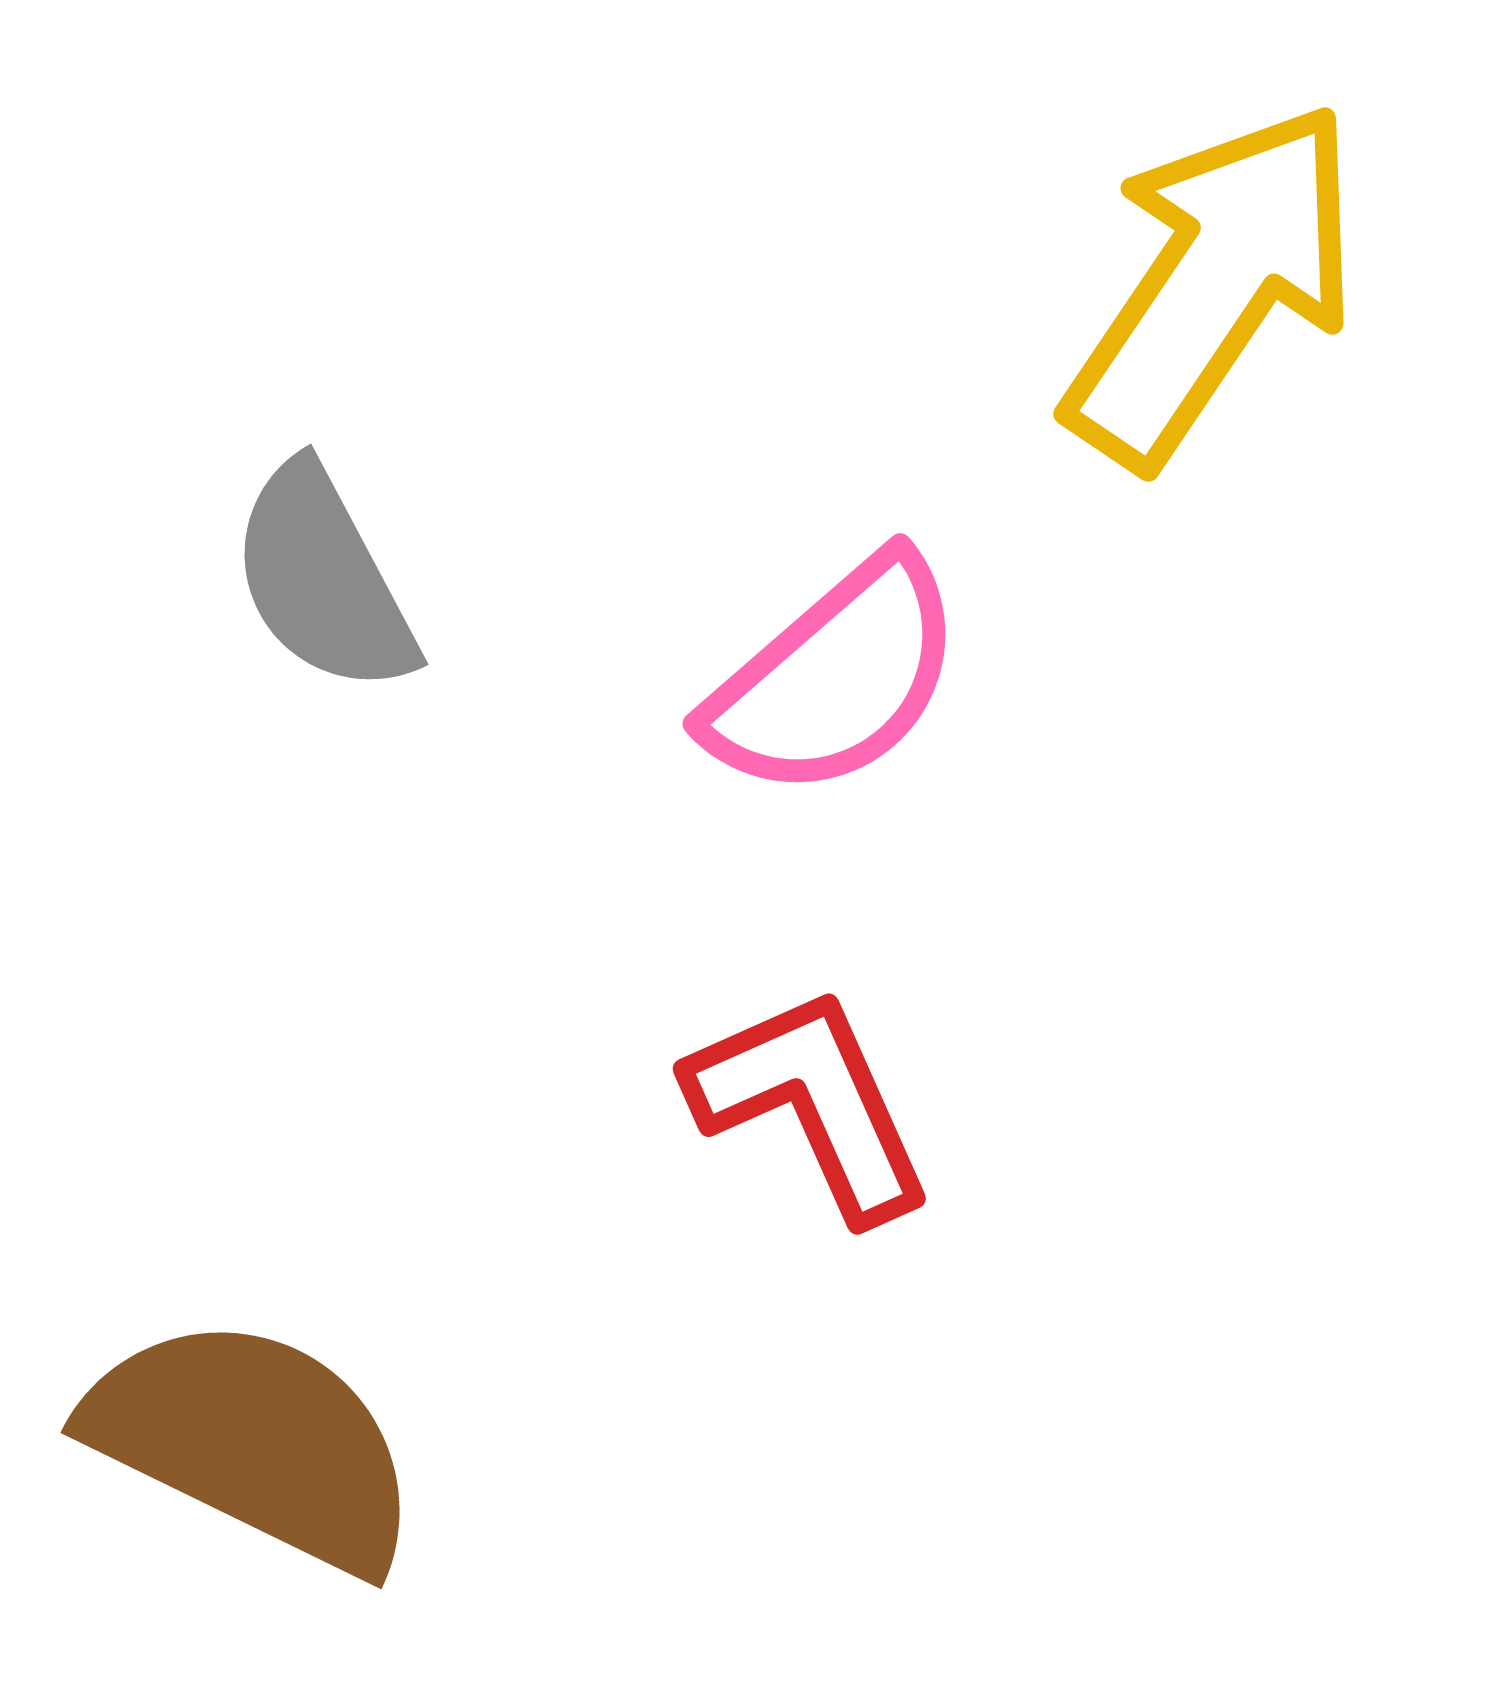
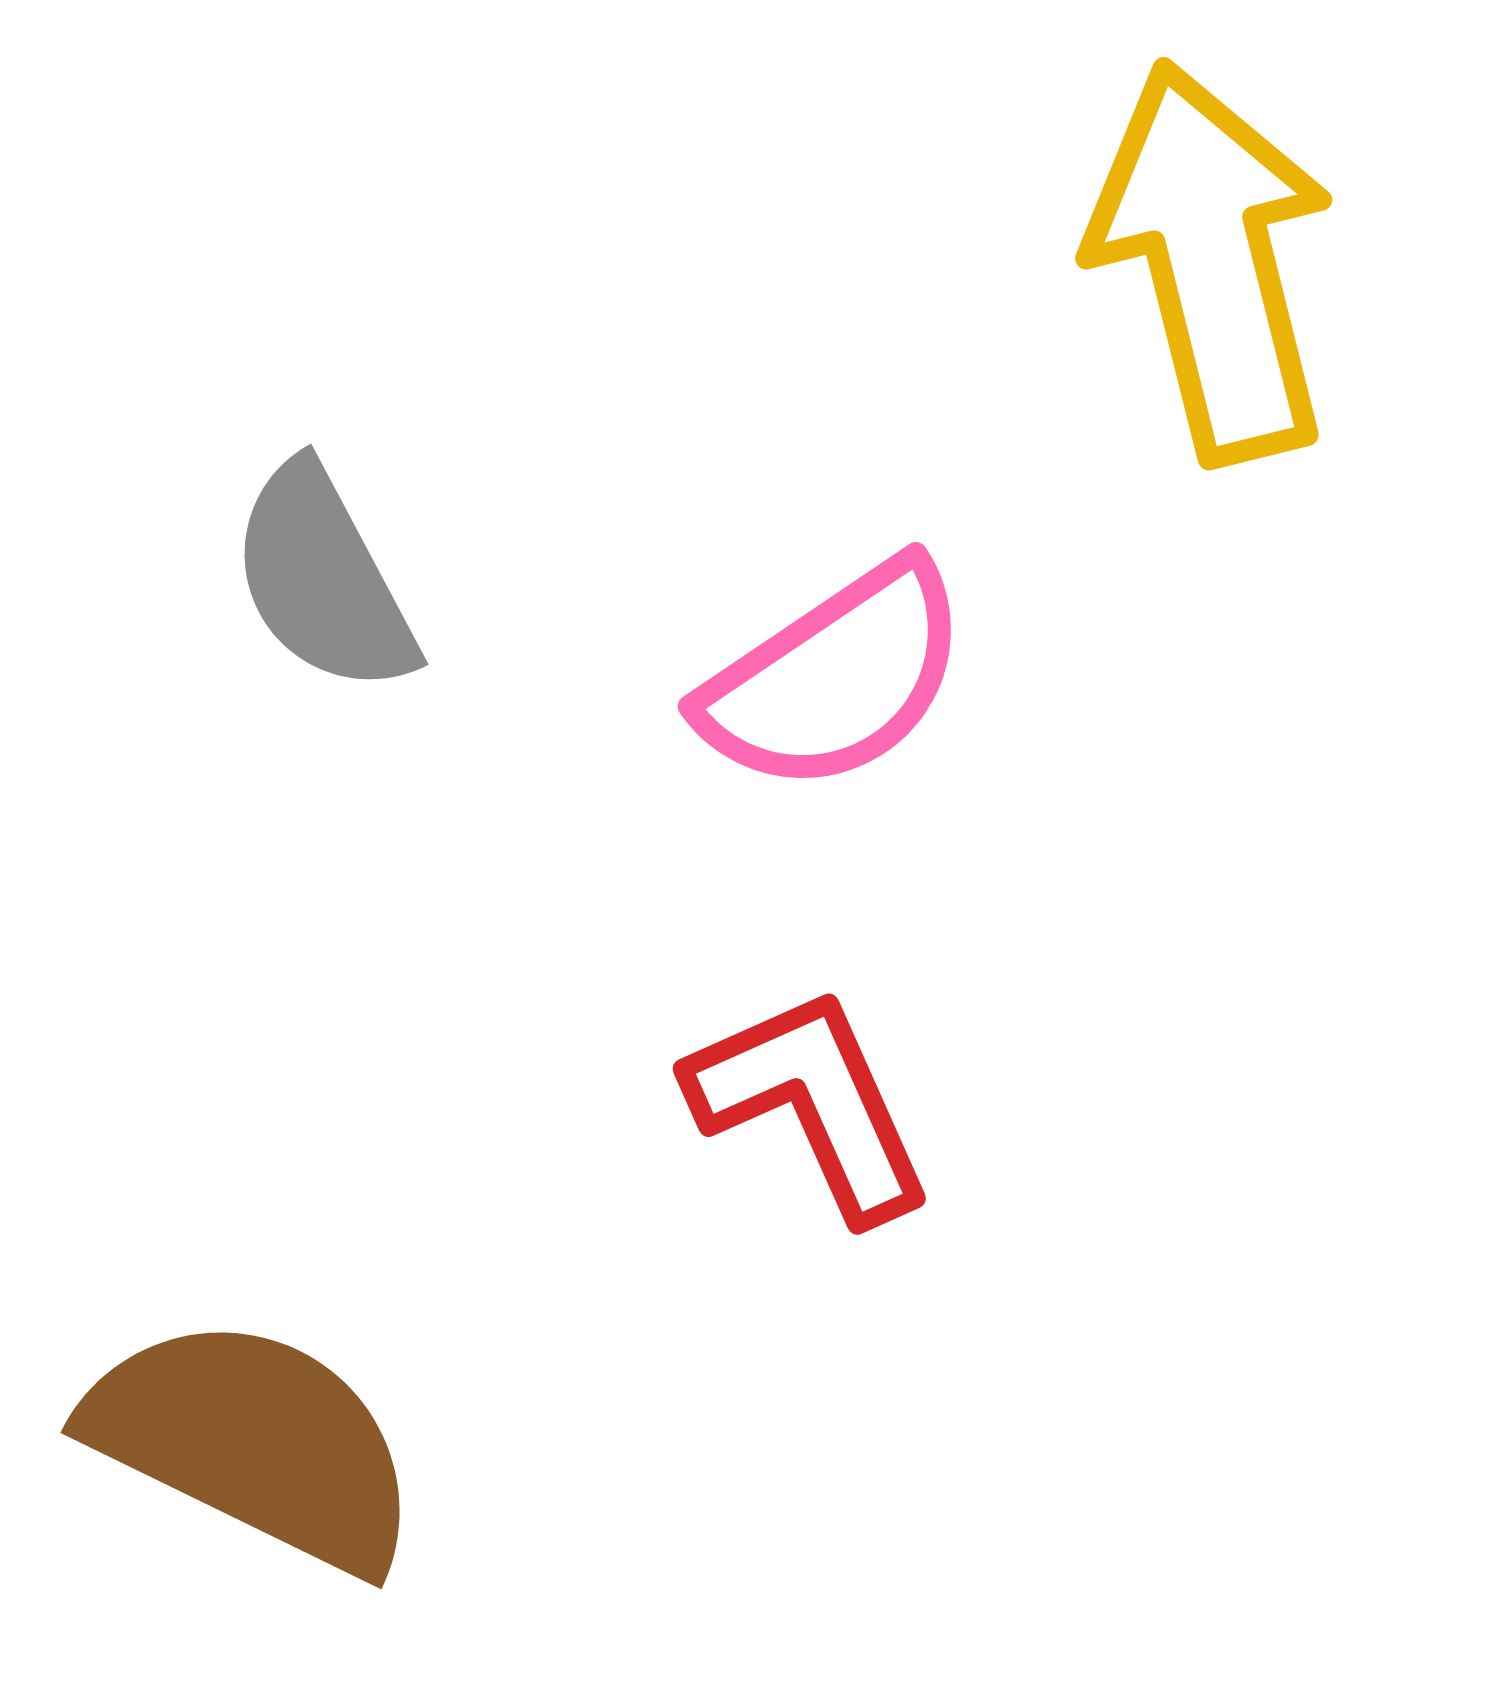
yellow arrow: moved 1 px left, 22 px up; rotated 48 degrees counterclockwise
pink semicircle: rotated 7 degrees clockwise
